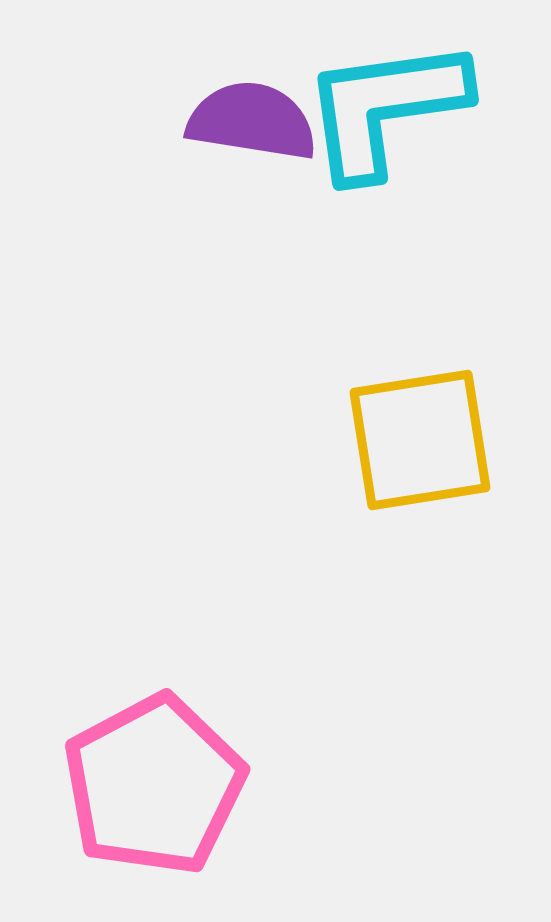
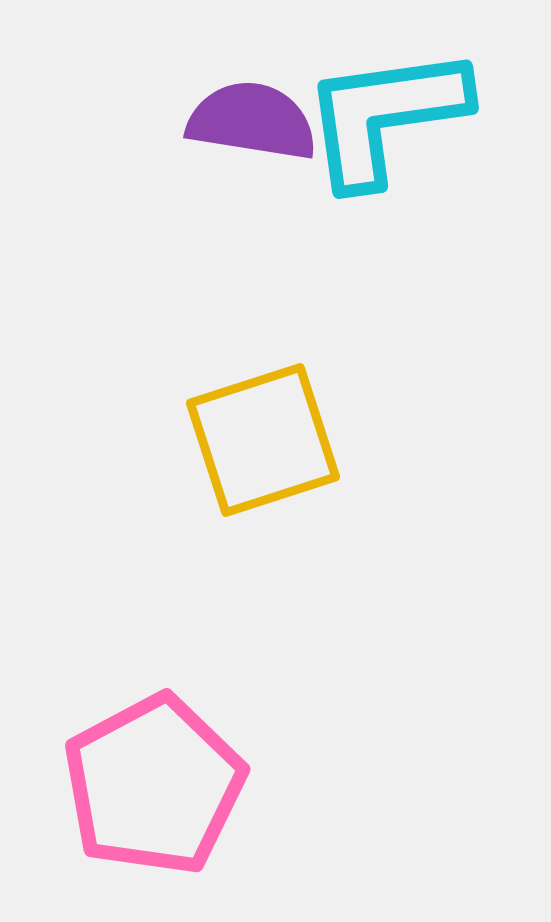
cyan L-shape: moved 8 px down
yellow square: moved 157 px left; rotated 9 degrees counterclockwise
